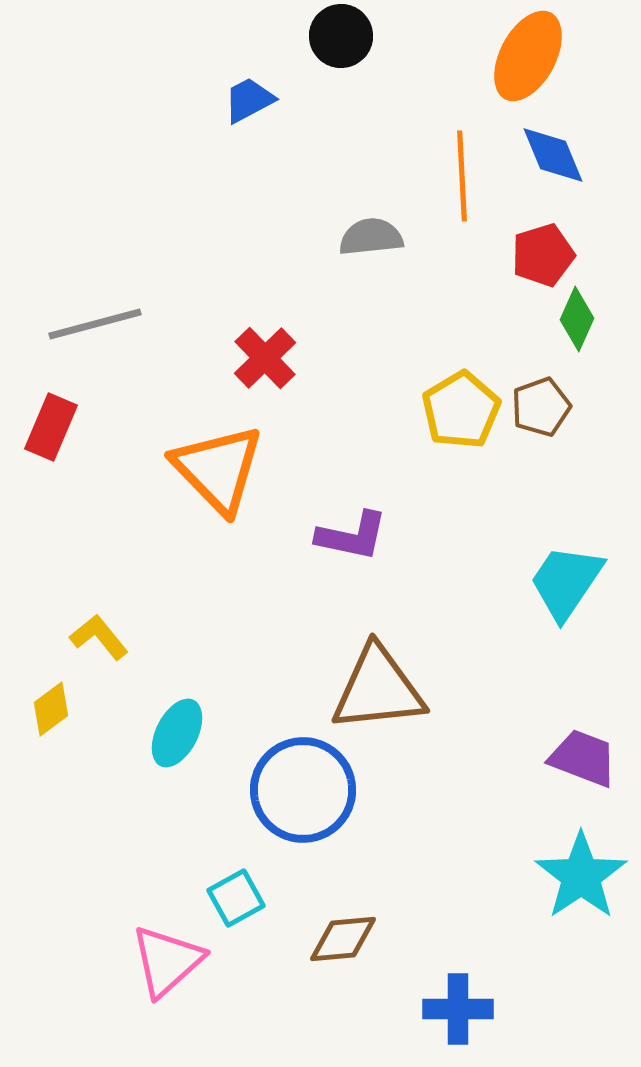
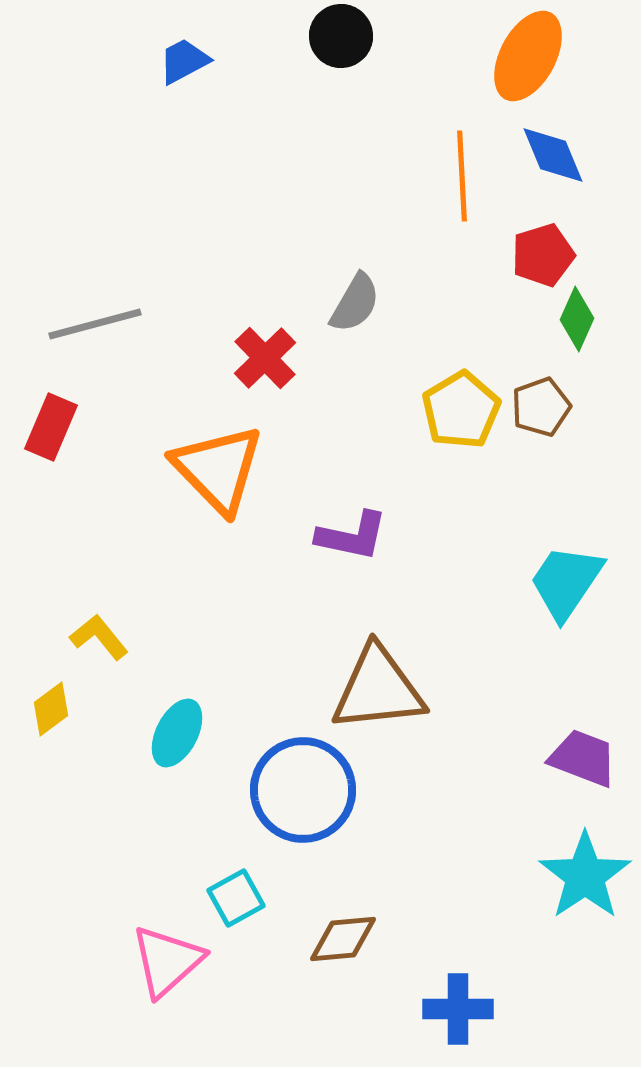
blue trapezoid: moved 65 px left, 39 px up
gray semicircle: moved 16 px left, 66 px down; rotated 126 degrees clockwise
cyan star: moved 4 px right
